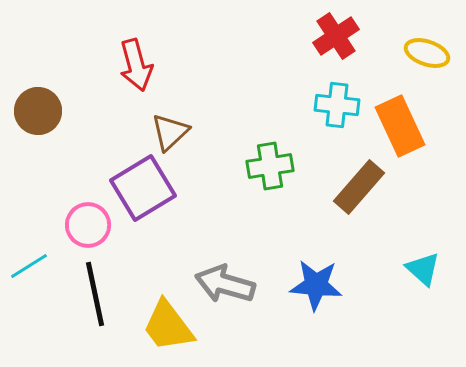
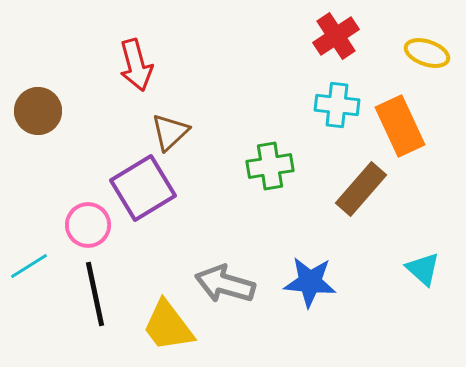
brown rectangle: moved 2 px right, 2 px down
blue star: moved 6 px left, 3 px up
